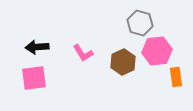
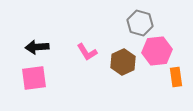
pink L-shape: moved 4 px right, 1 px up
